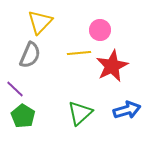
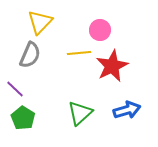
green pentagon: moved 2 px down
